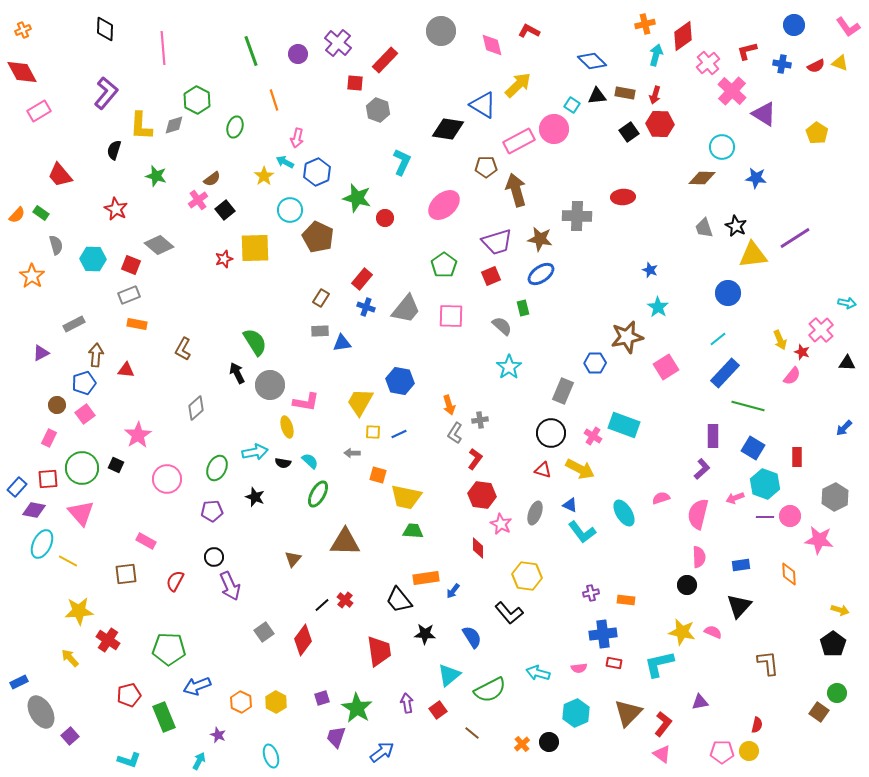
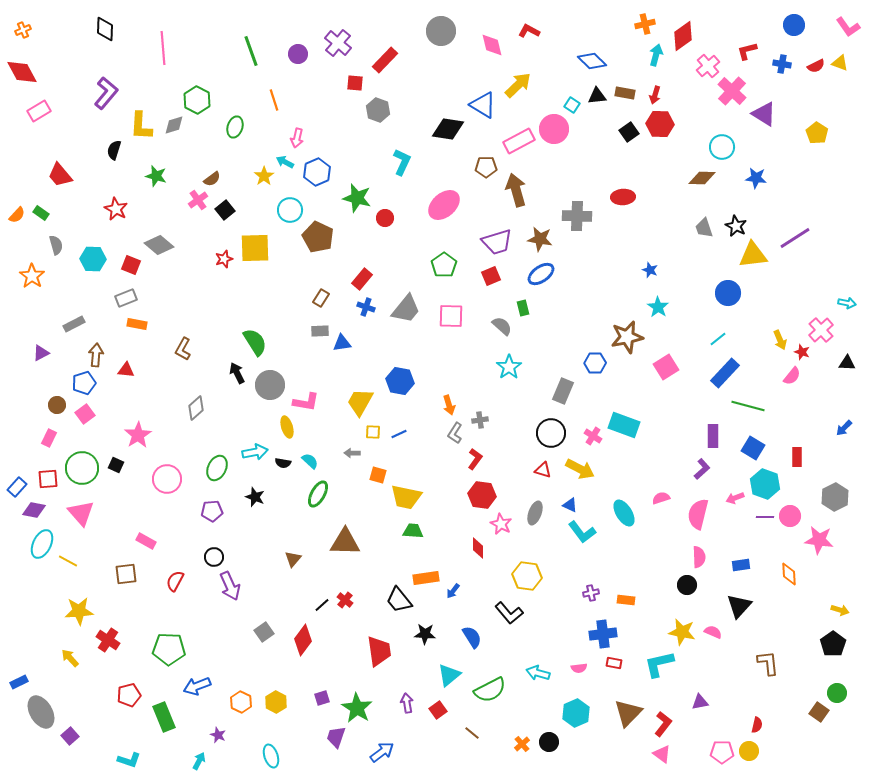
pink cross at (708, 63): moved 3 px down
gray rectangle at (129, 295): moved 3 px left, 3 px down
